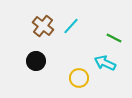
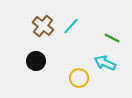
green line: moved 2 px left
